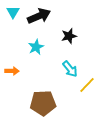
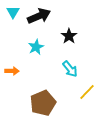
black star: rotated 21 degrees counterclockwise
yellow line: moved 7 px down
brown pentagon: rotated 20 degrees counterclockwise
